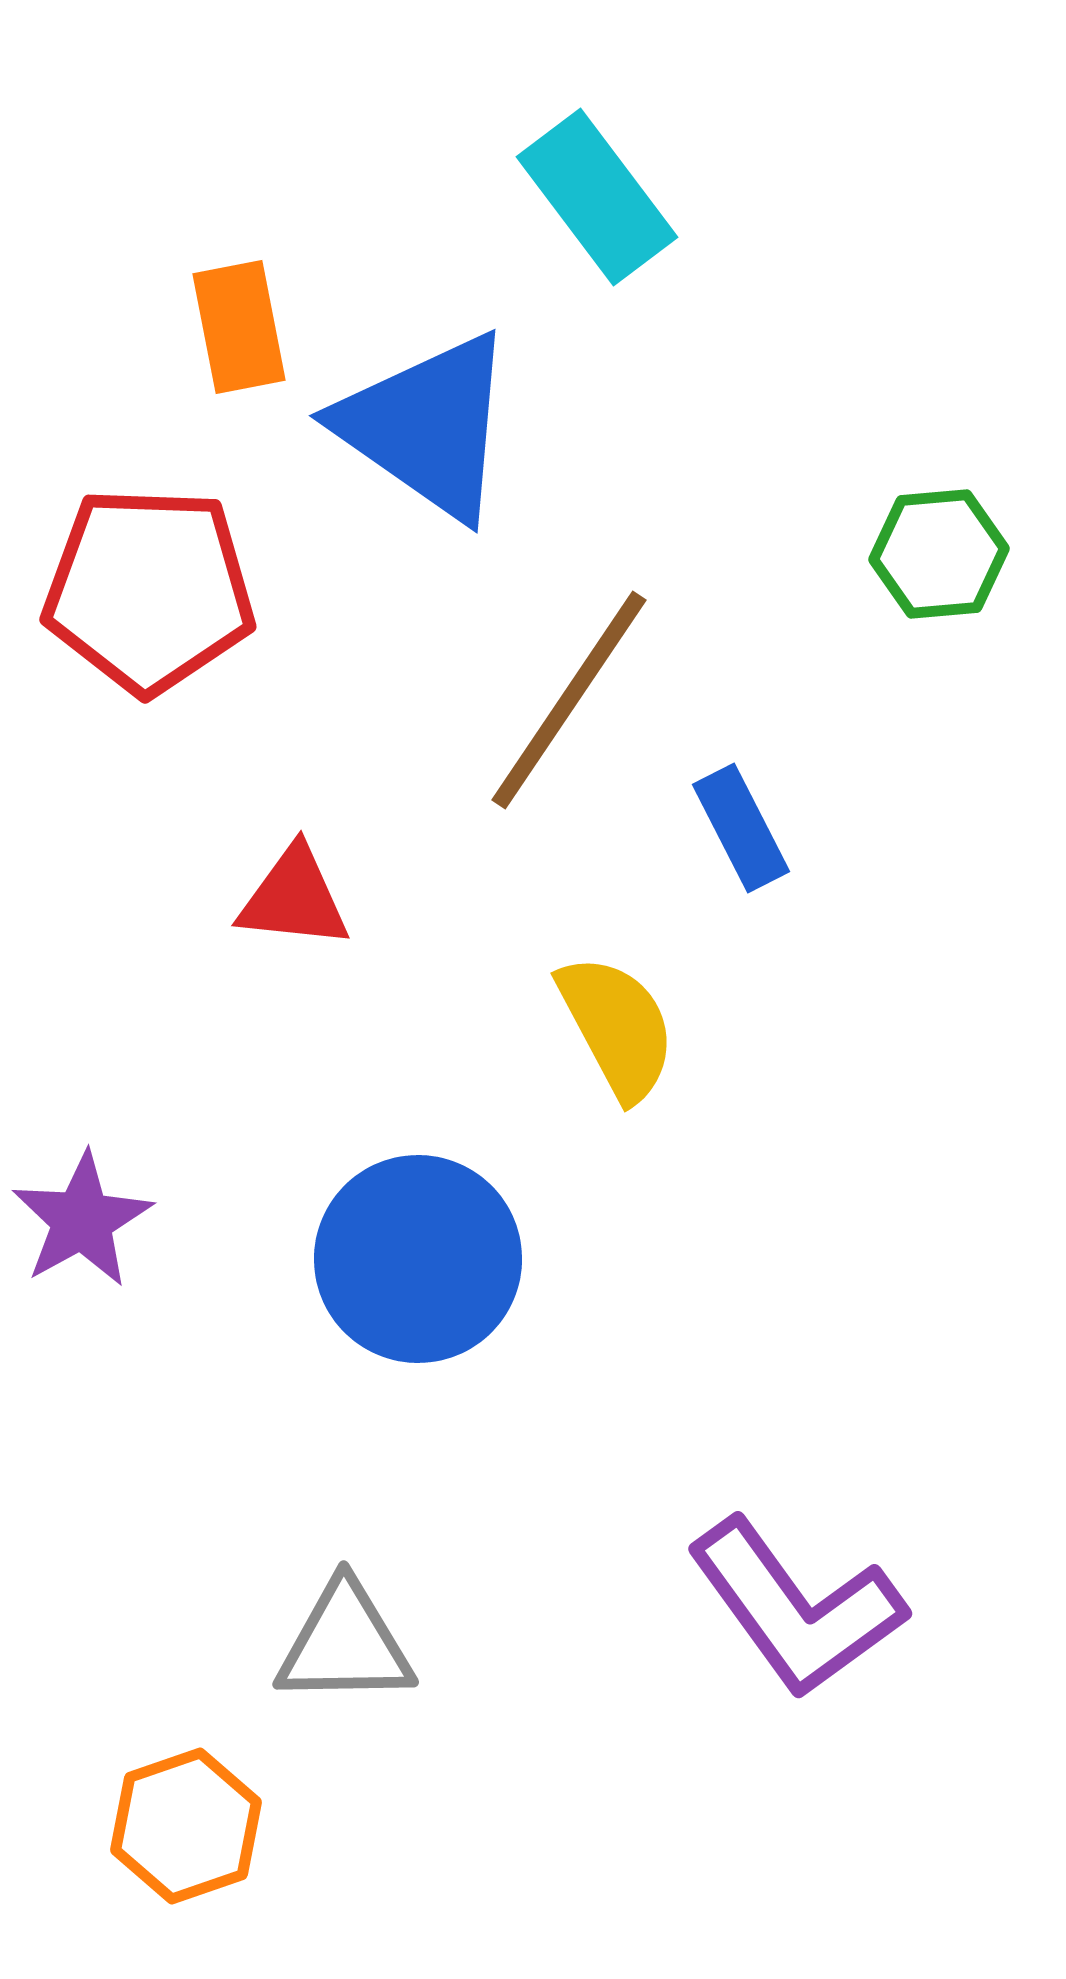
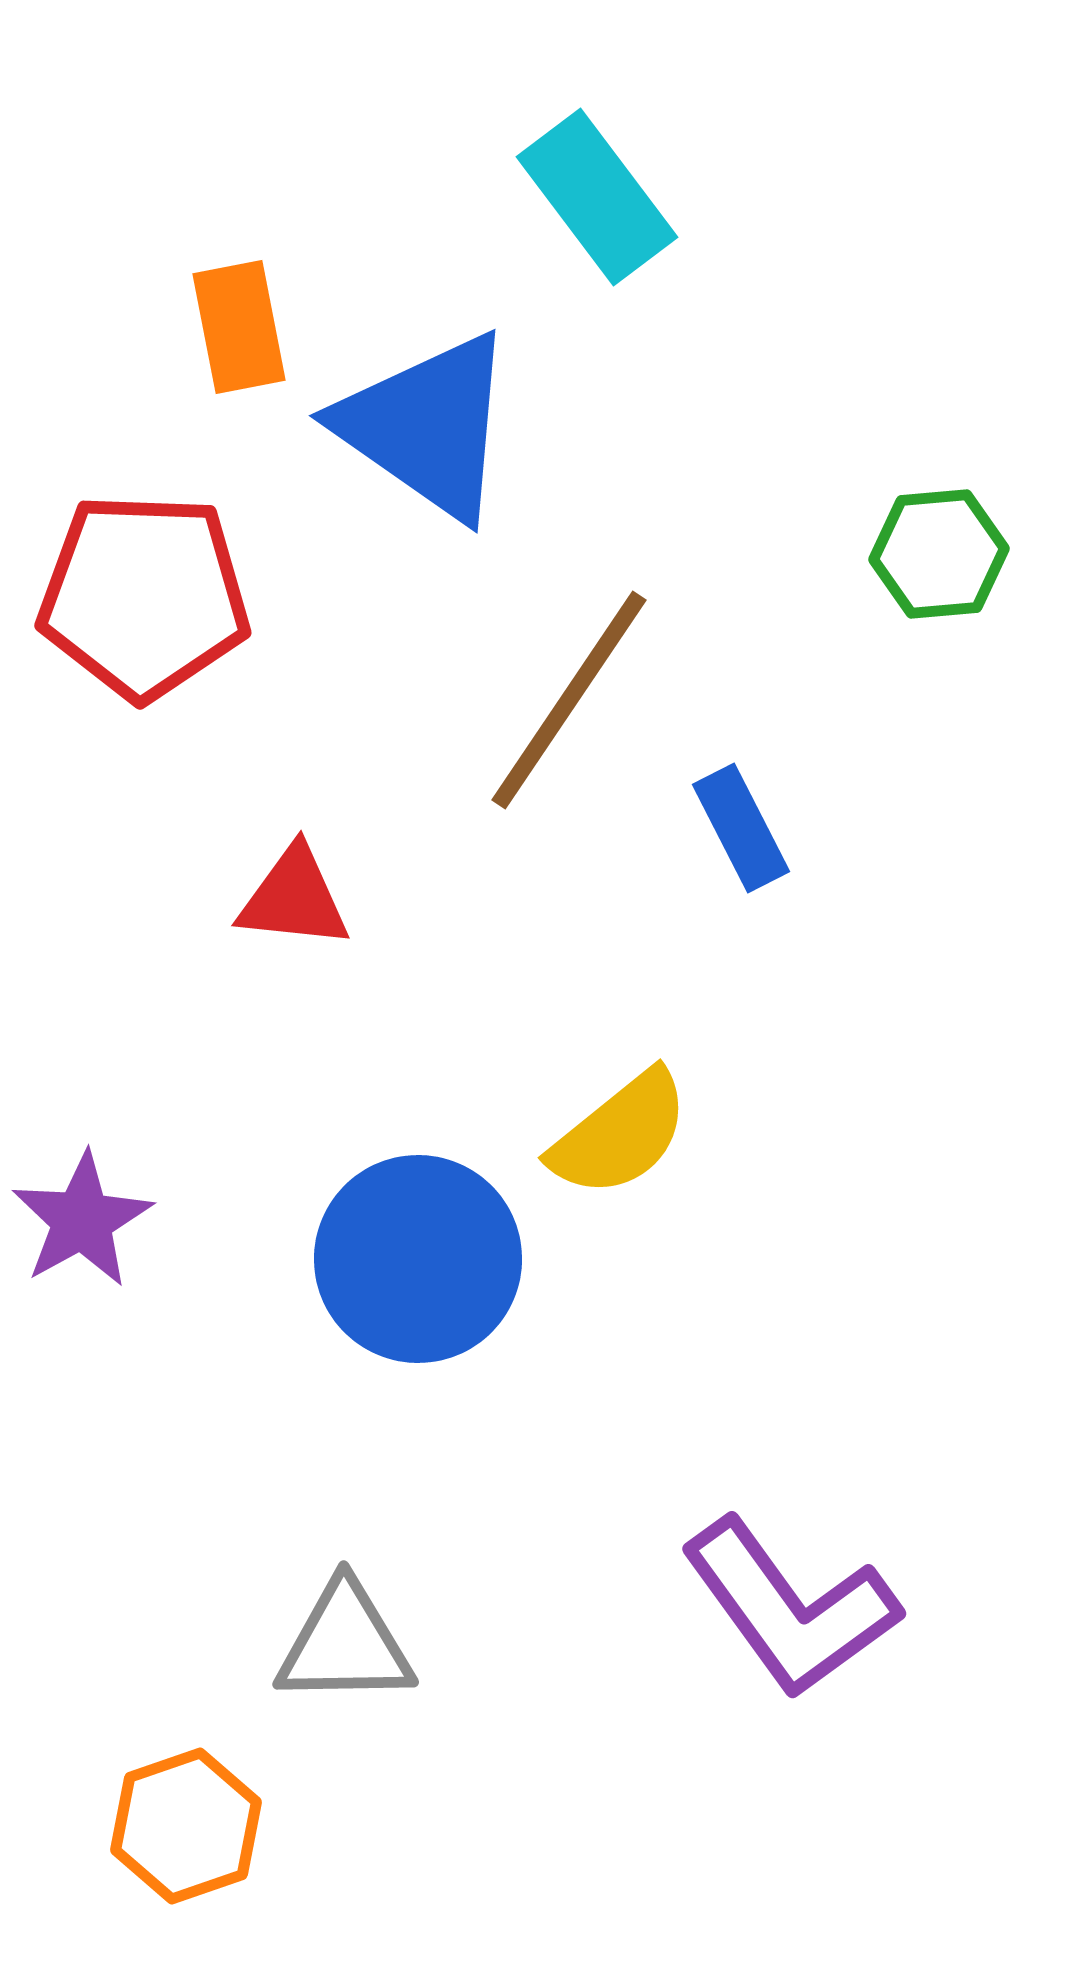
red pentagon: moved 5 px left, 6 px down
yellow semicircle: moved 3 px right, 107 px down; rotated 79 degrees clockwise
purple L-shape: moved 6 px left
